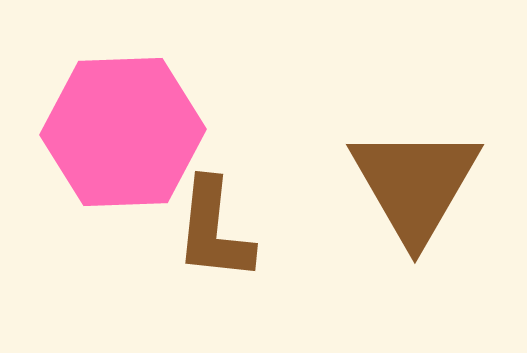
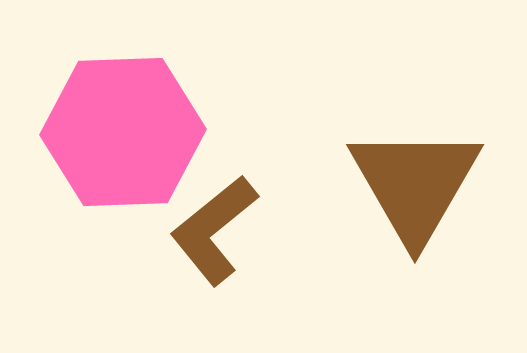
brown L-shape: rotated 45 degrees clockwise
